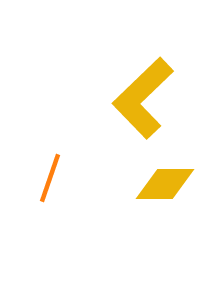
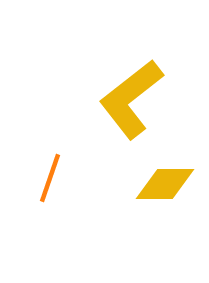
yellow L-shape: moved 12 px left, 1 px down; rotated 6 degrees clockwise
